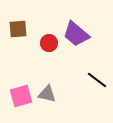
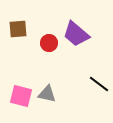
black line: moved 2 px right, 4 px down
pink square: rotated 30 degrees clockwise
